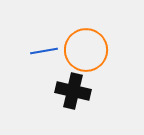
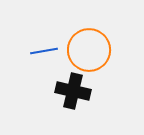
orange circle: moved 3 px right
